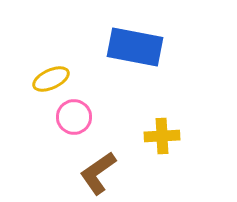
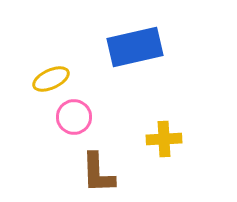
blue rectangle: rotated 24 degrees counterclockwise
yellow cross: moved 2 px right, 3 px down
brown L-shape: rotated 57 degrees counterclockwise
